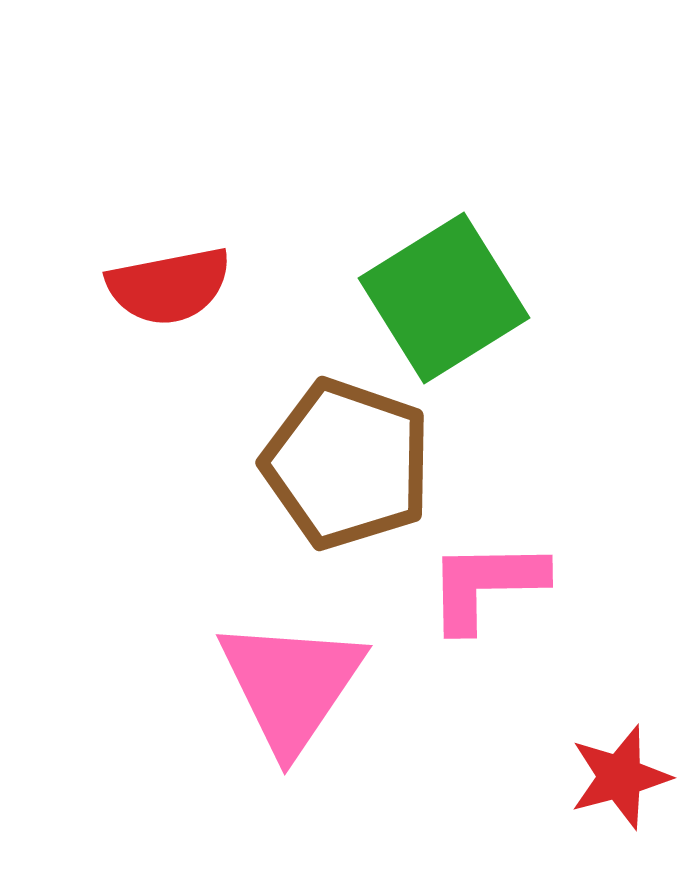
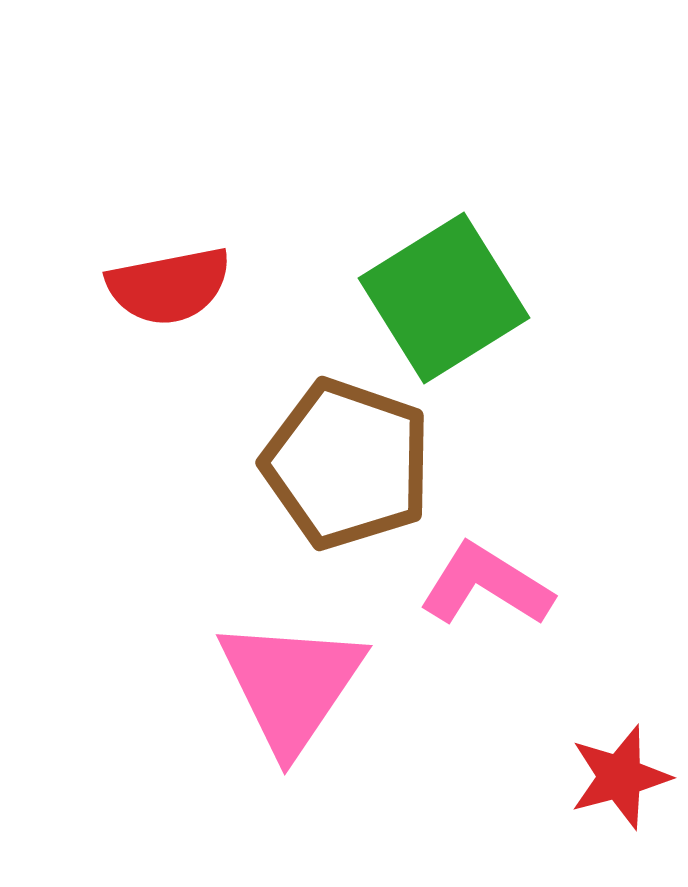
pink L-shape: rotated 33 degrees clockwise
